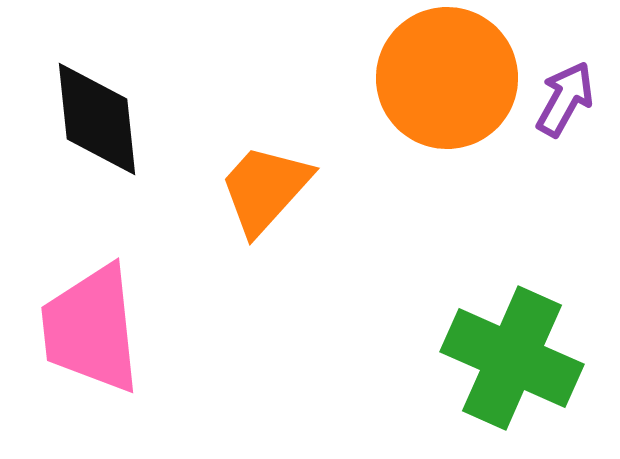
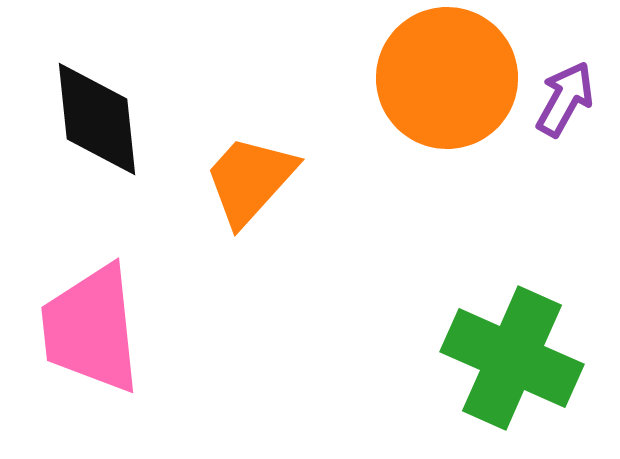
orange trapezoid: moved 15 px left, 9 px up
